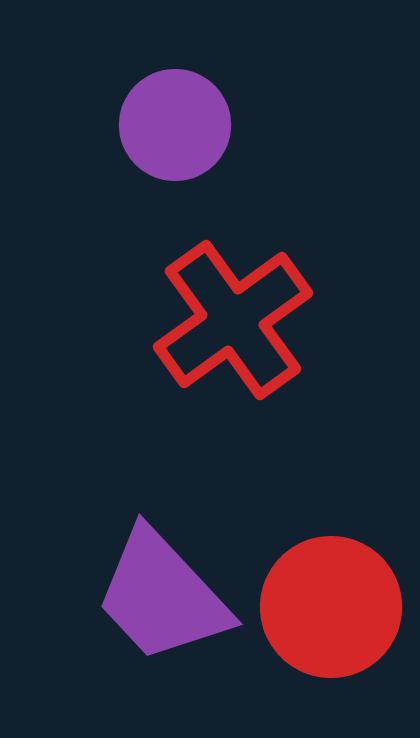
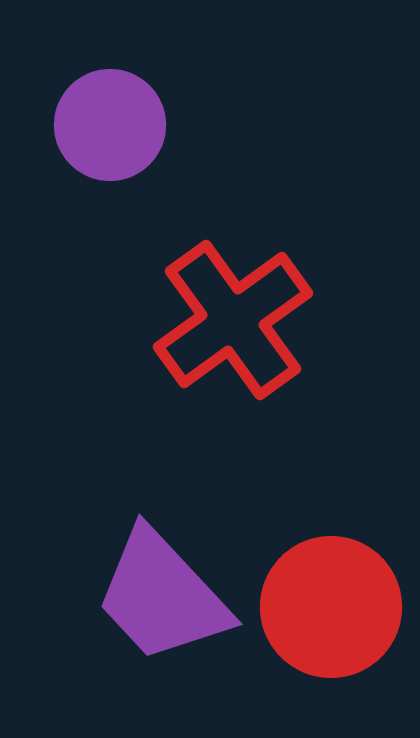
purple circle: moved 65 px left
